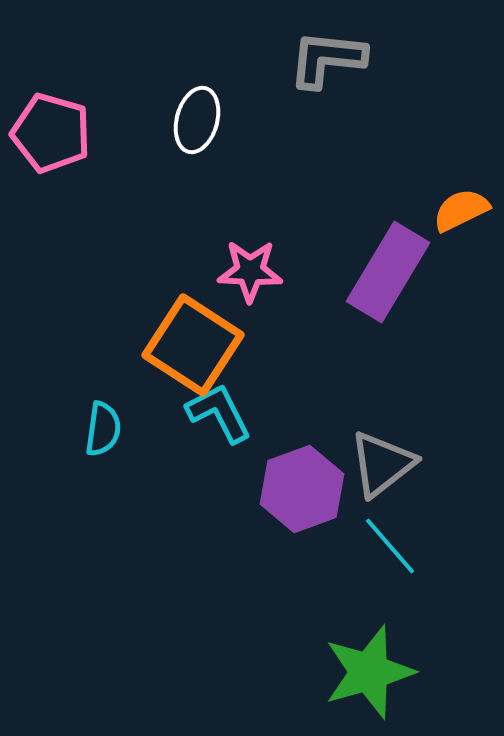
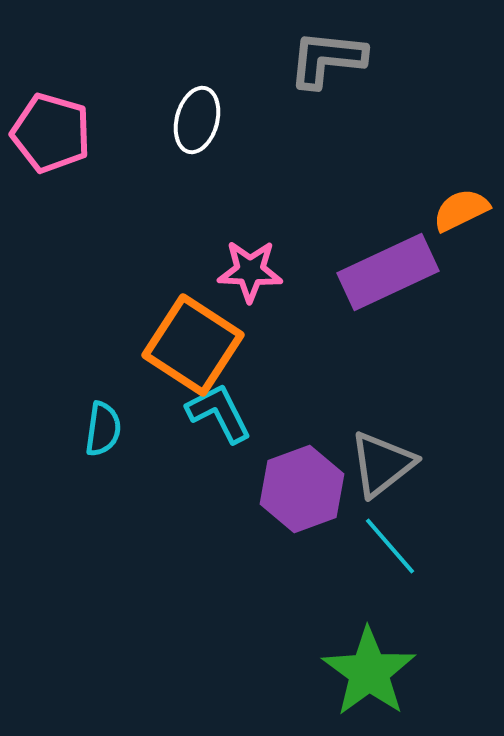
purple rectangle: rotated 34 degrees clockwise
green star: rotated 20 degrees counterclockwise
